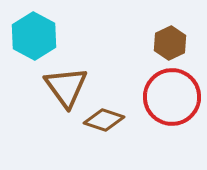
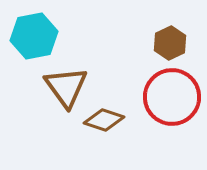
cyan hexagon: rotated 21 degrees clockwise
